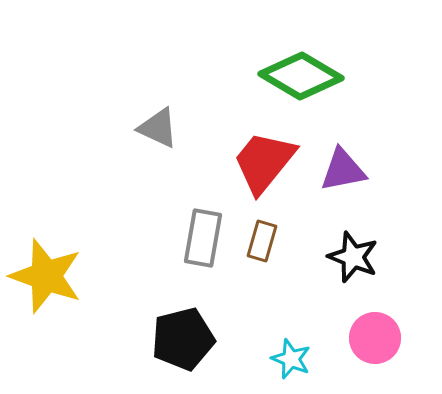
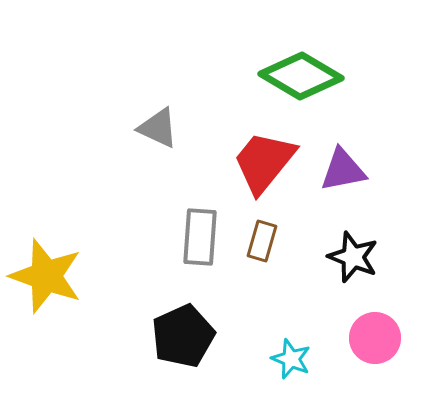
gray rectangle: moved 3 px left, 1 px up; rotated 6 degrees counterclockwise
black pentagon: moved 3 px up; rotated 10 degrees counterclockwise
